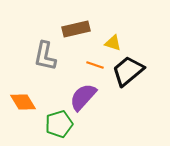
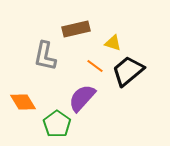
orange line: moved 1 px down; rotated 18 degrees clockwise
purple semicircle: moved 1 px left, 1 px down
green pentagon: moved 2 px left; rotated 20 degrees counterclockwise
